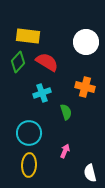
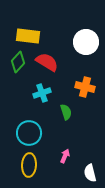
pink arrow: moved 5 px down
